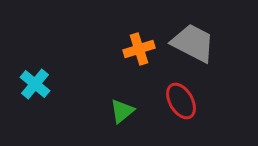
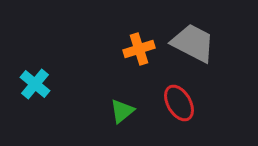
red ellipse: moved 2 px left, 2 px down
